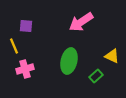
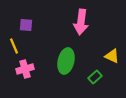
pink arrow: rotated 50 degrees counterclockwise
purple square: moved 1 px up
green ellipse: moved 3 px left
green rectangle: moved 1 px left, 1 px down
